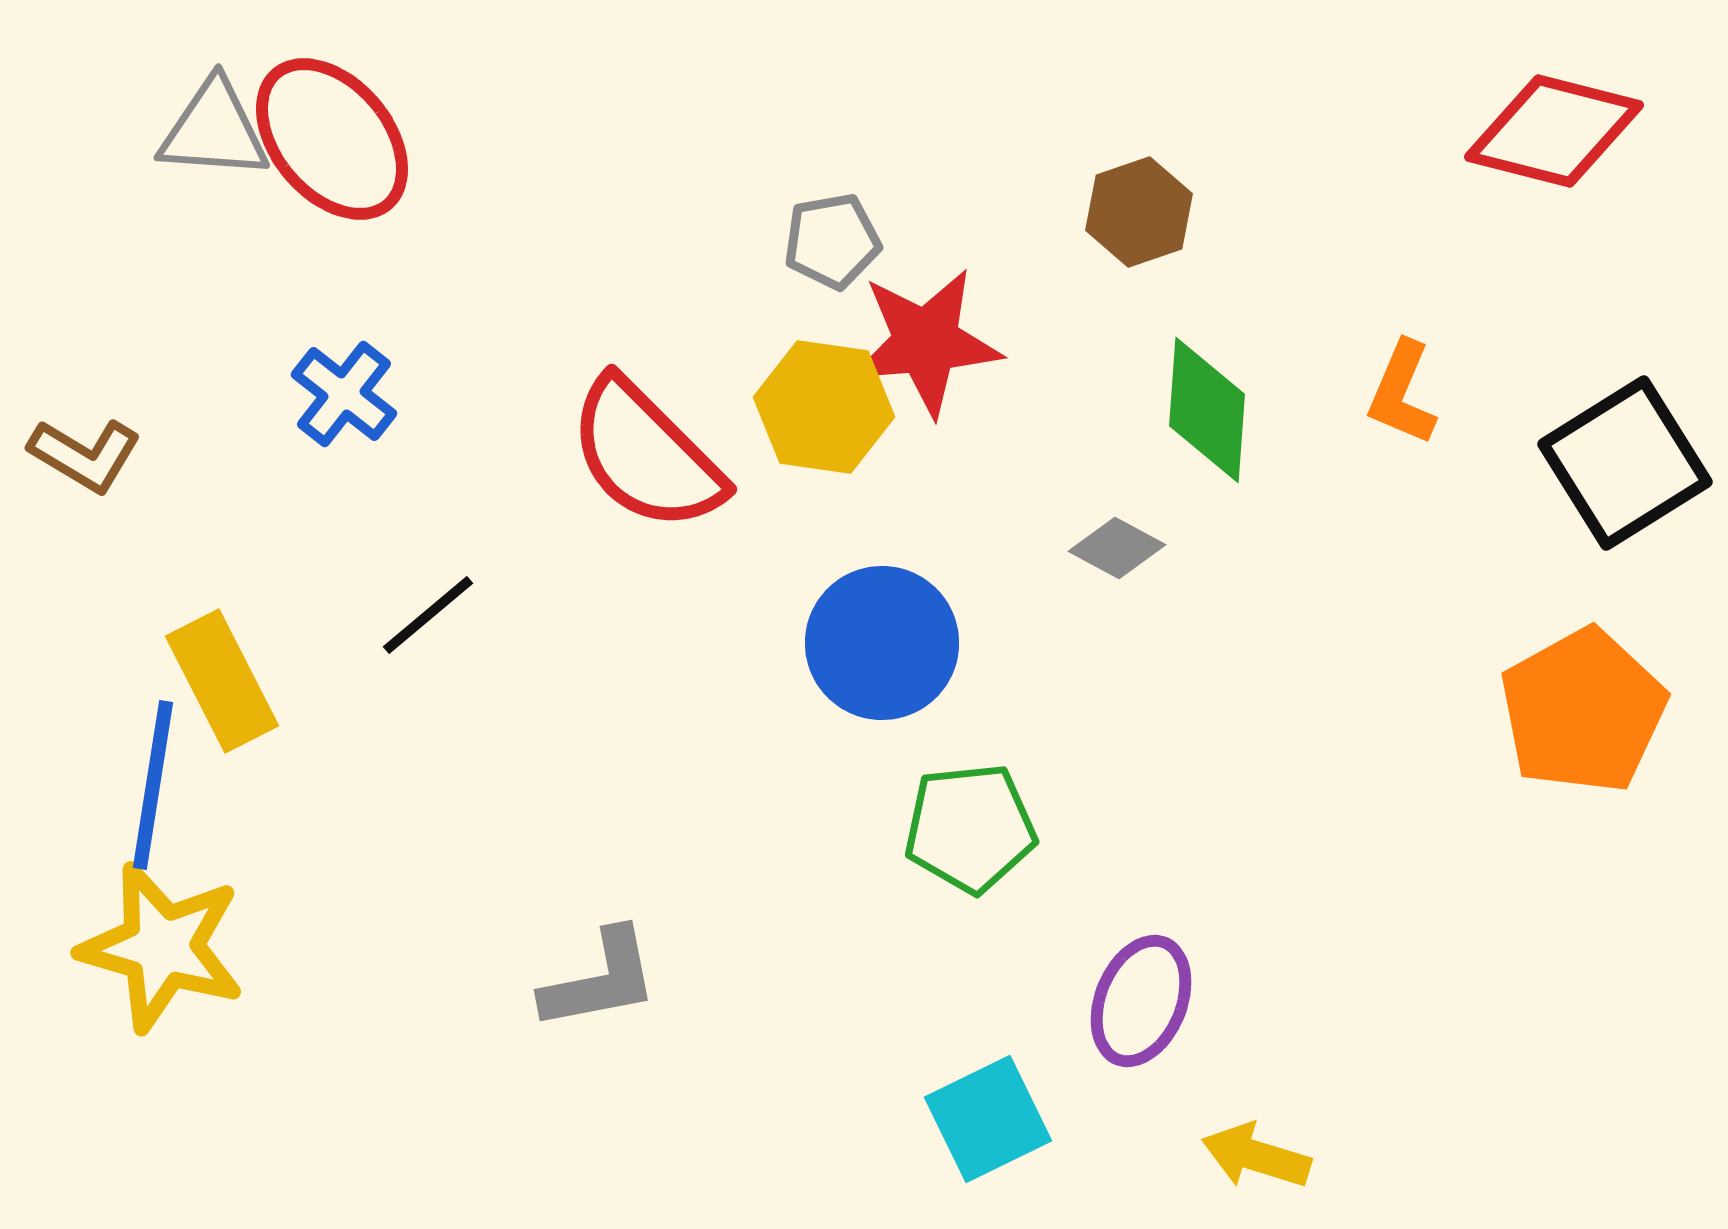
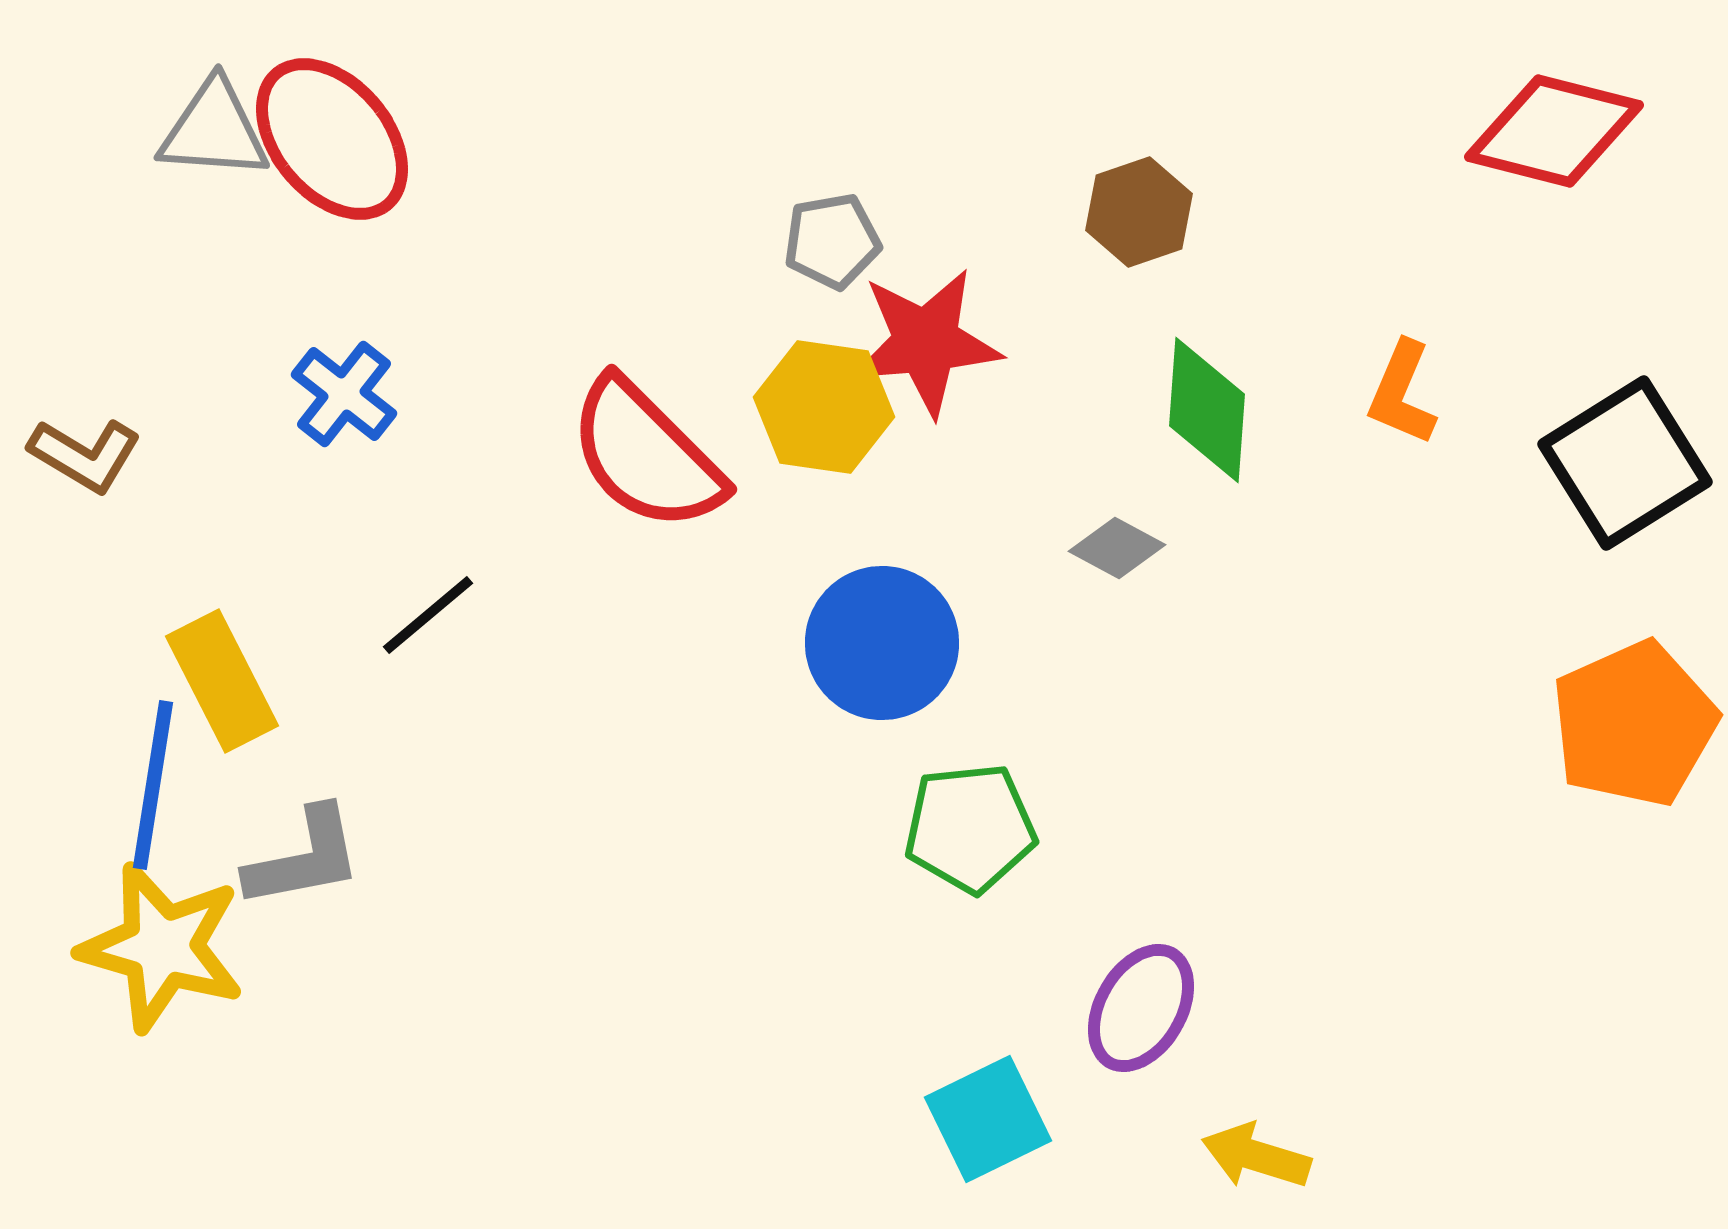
orange pentagon: moved 51 px right, 13 px down; rotated 5 degrees clockwise
gray L-shape: moved 296 px left, 122 px up
purple ellipse: moved 7 px down; rotated 8 degrees clockwise
